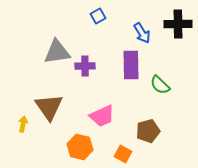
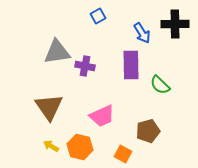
black cross: moved 3 px left
purple cross: rotated 12 degrees clockwise
yellow arrow: moved 28 px right, 22 px down; rotated 70 degrees counterclockwise
